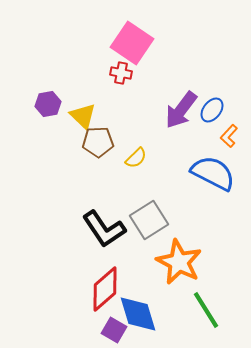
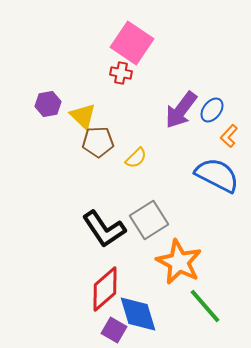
blue semicircle: moved 4 px right, 2 px down
green line: moved 1 px left, 4 px up; rotated 9 degrees counterclockwise
